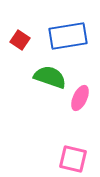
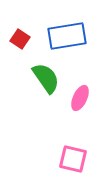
blue rectangle: moved 1 px left
red square: moved 1 px up
green semicircle: moved 4 px left, 1 px down; rotated 36 degrees clockwise
